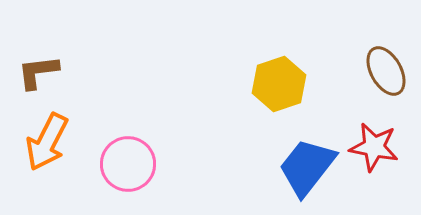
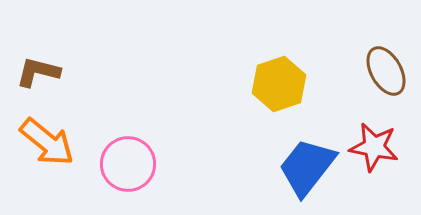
brown L-shape: rotated 21 degrees clockwise
orange arrow: rotated 78 degrees counterclockwise
